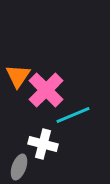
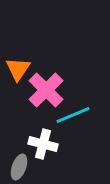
orange triangle: moved 7 px up
